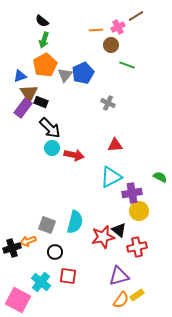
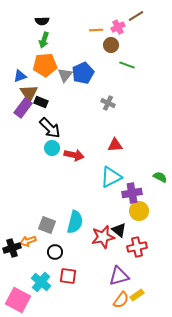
black semicircle: rotated 40 degrees counterclockwise
orange pentagon: rotated 25 degrees clockwise
